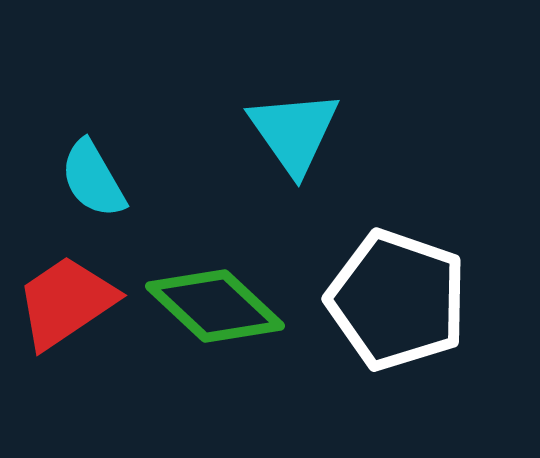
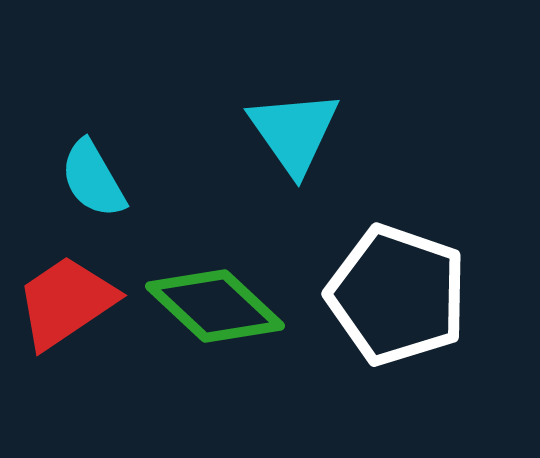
white pentagon: moved 5 px up
